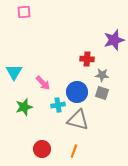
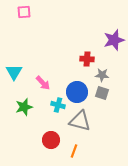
cyan cross: rotated 24 degrees clockwise
gray triangle: moved 2 px right, 1 px down
red circle: moved 9 px right, 9 px up
